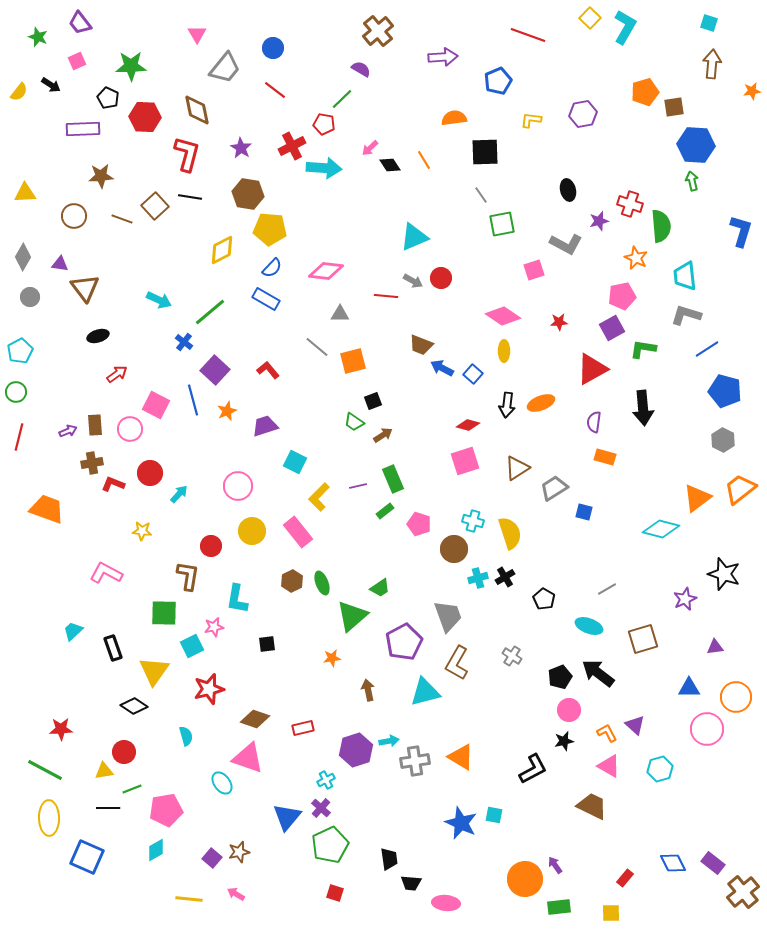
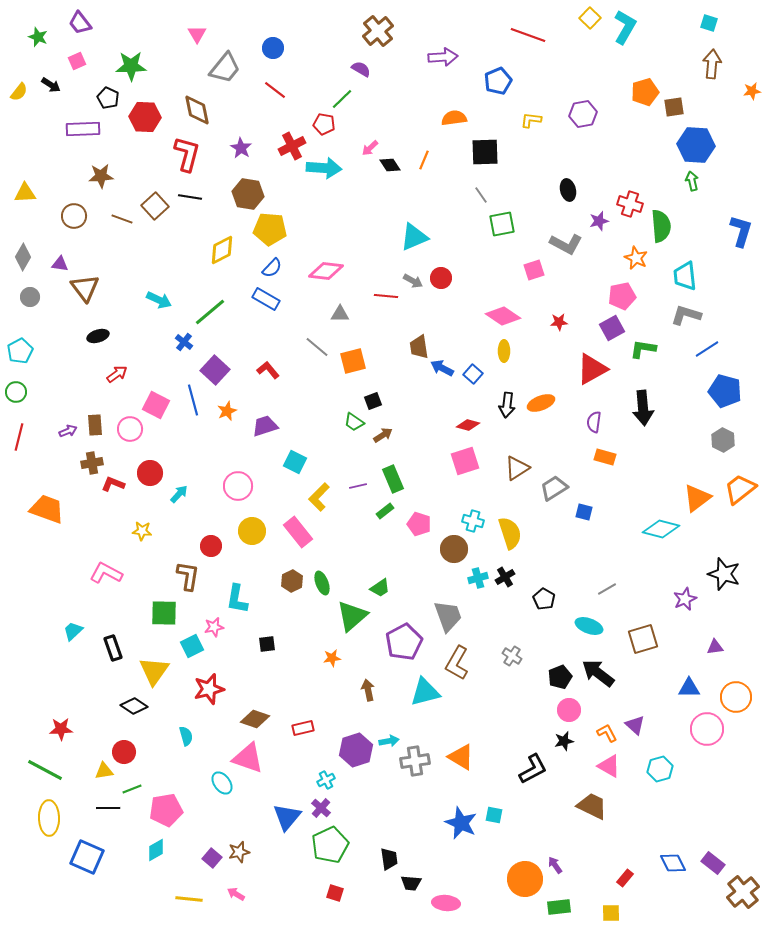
orange line at (424, 160): rotated 54 degrees clockwise
brown trapezoid at (421, 345): moved 2 px left, 2 px down; rotated 60 degrees clockwise
